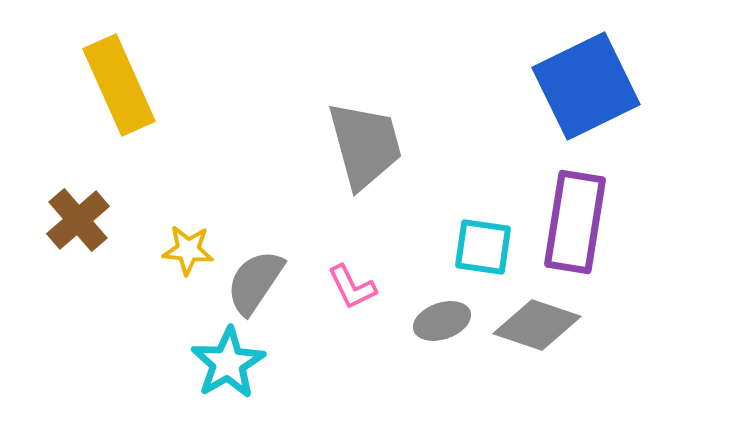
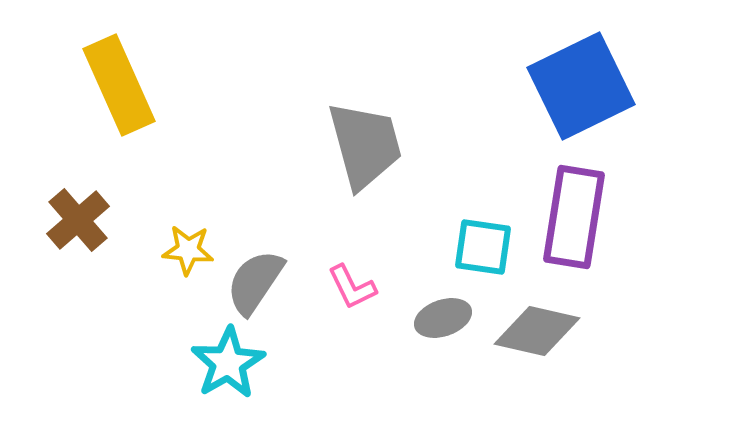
blue square: moved 5 px left
purple rectangle: moved 1 px left, 5 px up
gray ellipse: moved 1 px right, 3 px up
gray diamond: moved 6 px down; rotated 6 degrees counterclockwise
